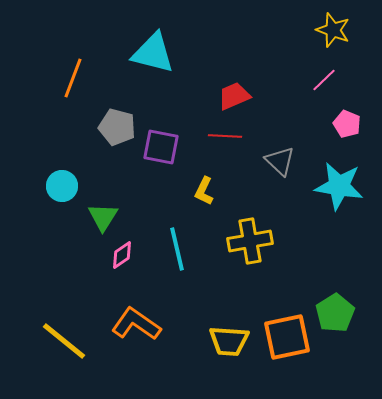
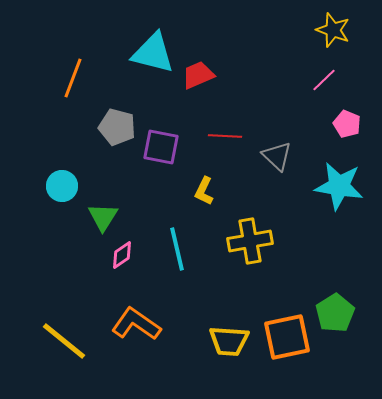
red trapezoid: moved 36 px left, 21 px up
gray triangle: moved 3 px left, 5 px up
